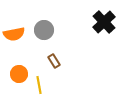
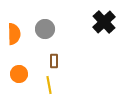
gray circle: moved 1 px right, 1 px up
orange semicircle: rotated 80 degrees counterclockwise
brown rectangle: rotated 32 degrees clockwise
yellow line: moved 10 px right
